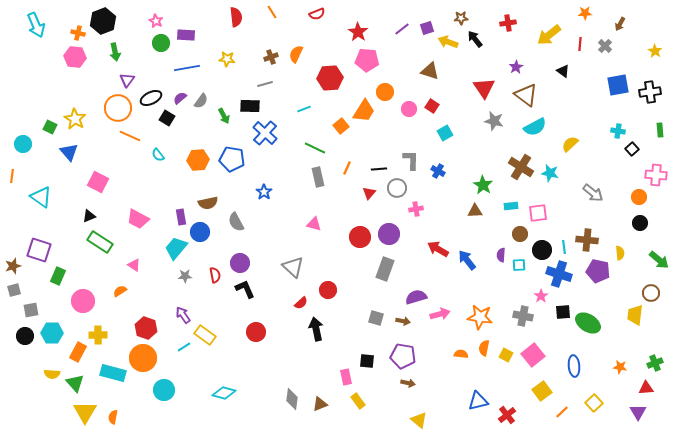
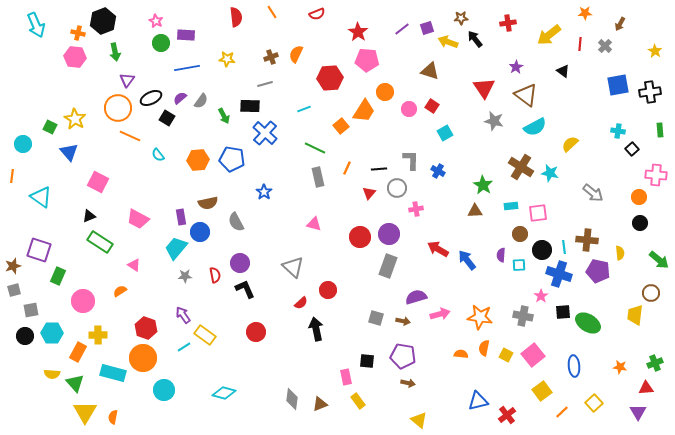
gray rectangle at (385, 269): moved 3 px right, 3 px up
